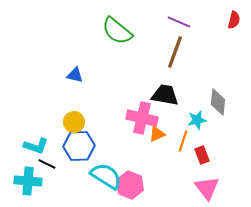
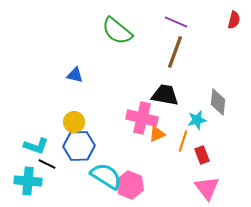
purple line: moved 3 px left
